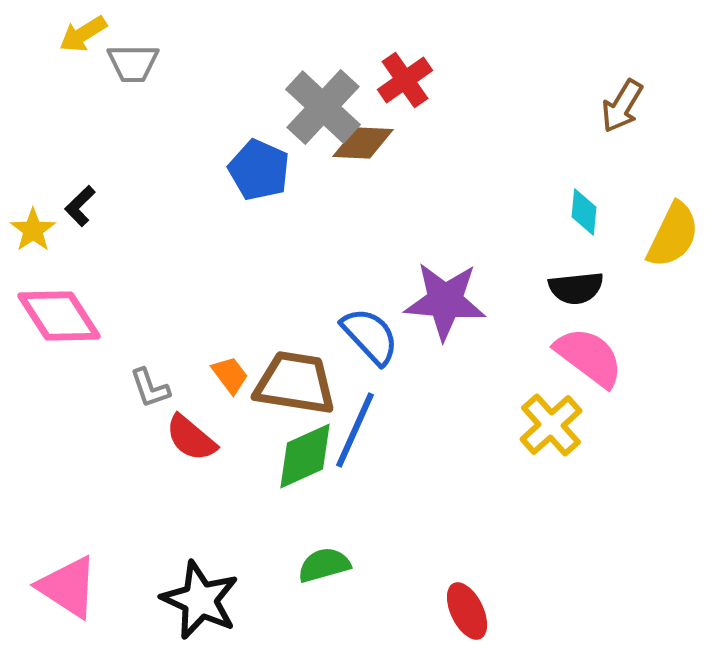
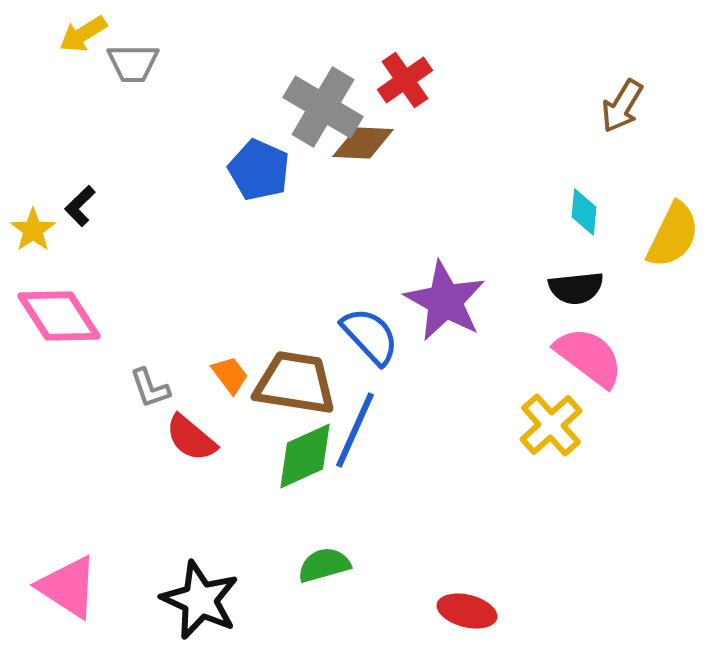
gray cross: rotated 12 degrees counterclockwise
purple star: rotated 24 degrees clockwise
red ellipse: rotated 50 degrees counterclockwise
